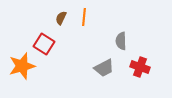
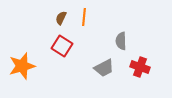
red square: moved 18 px right, 2 px down
